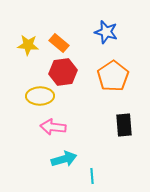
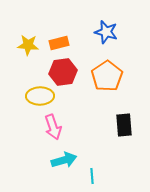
orange rectangle: rotated 54 degrees counterclockwise
orange pentagon: moved 6 px left
pink arrow: rotated 115 degrees counterclockwise
cyan arrow: moved 1 px down
